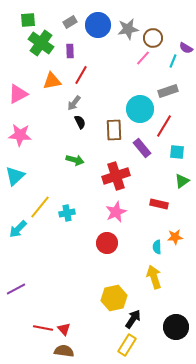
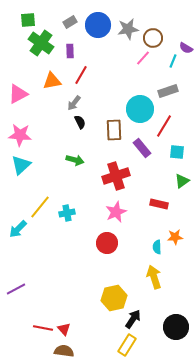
cyan triangle at (15, 176): moved 6 px right, 11 px up
